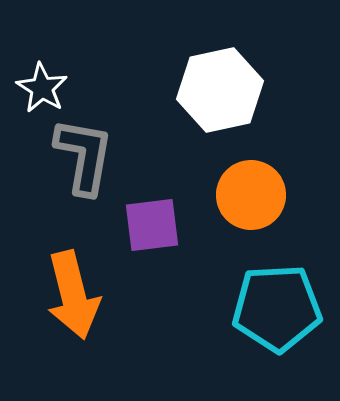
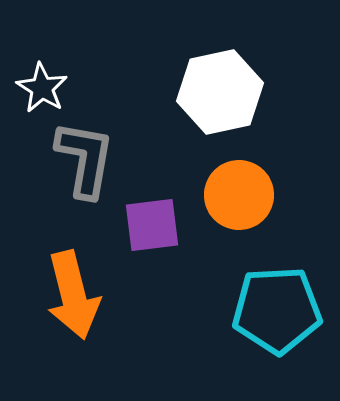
white hexagon: moved 2 px down
gray L-shape: moved 1 px right, 3 px down
orange circle: moved 12 px left
cyan pentagon: moved 2 px down
